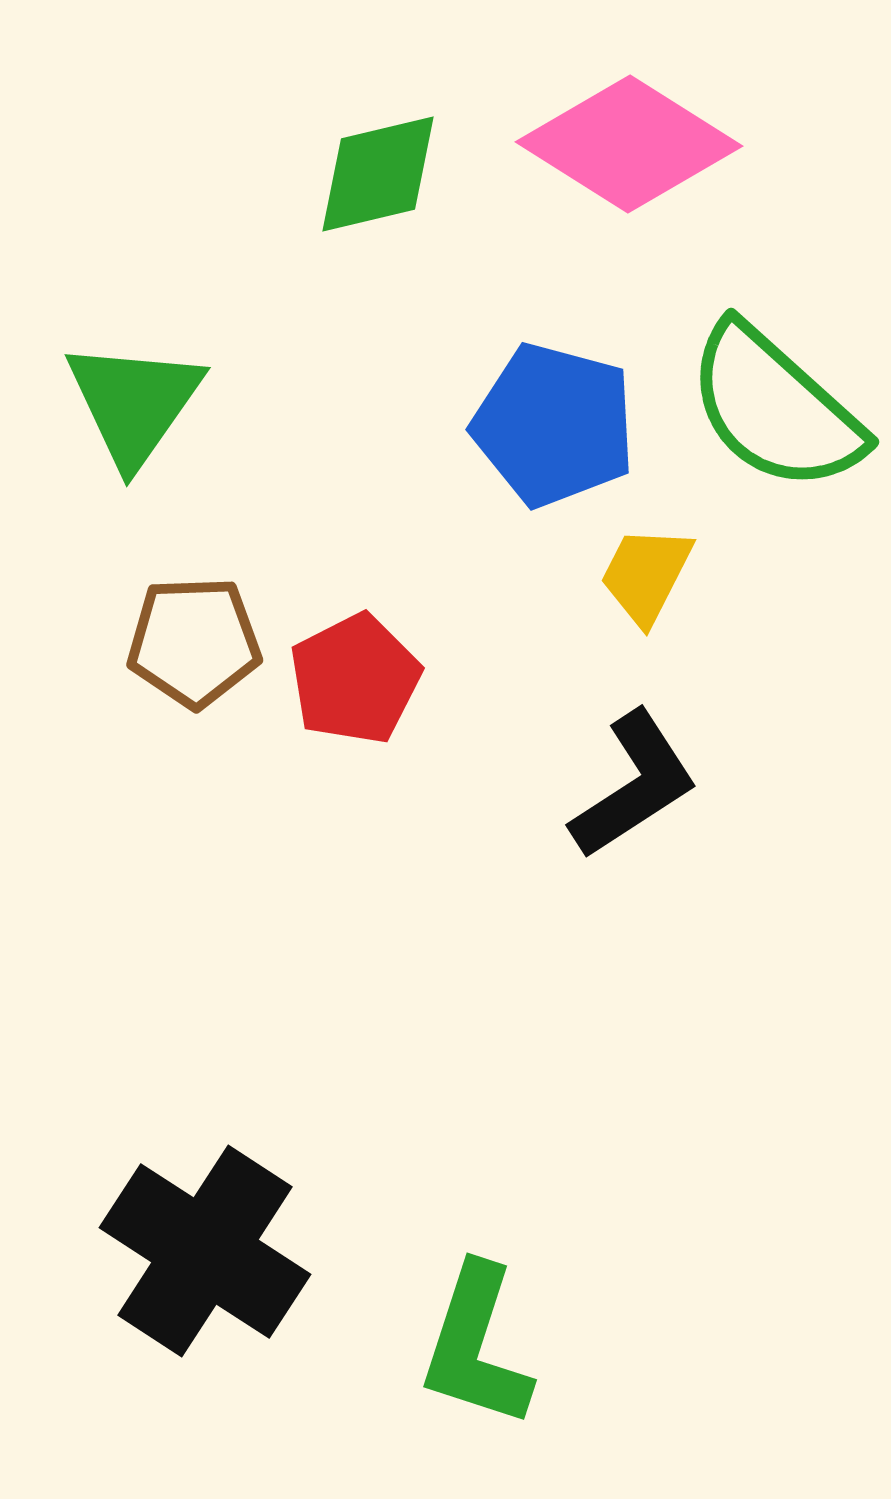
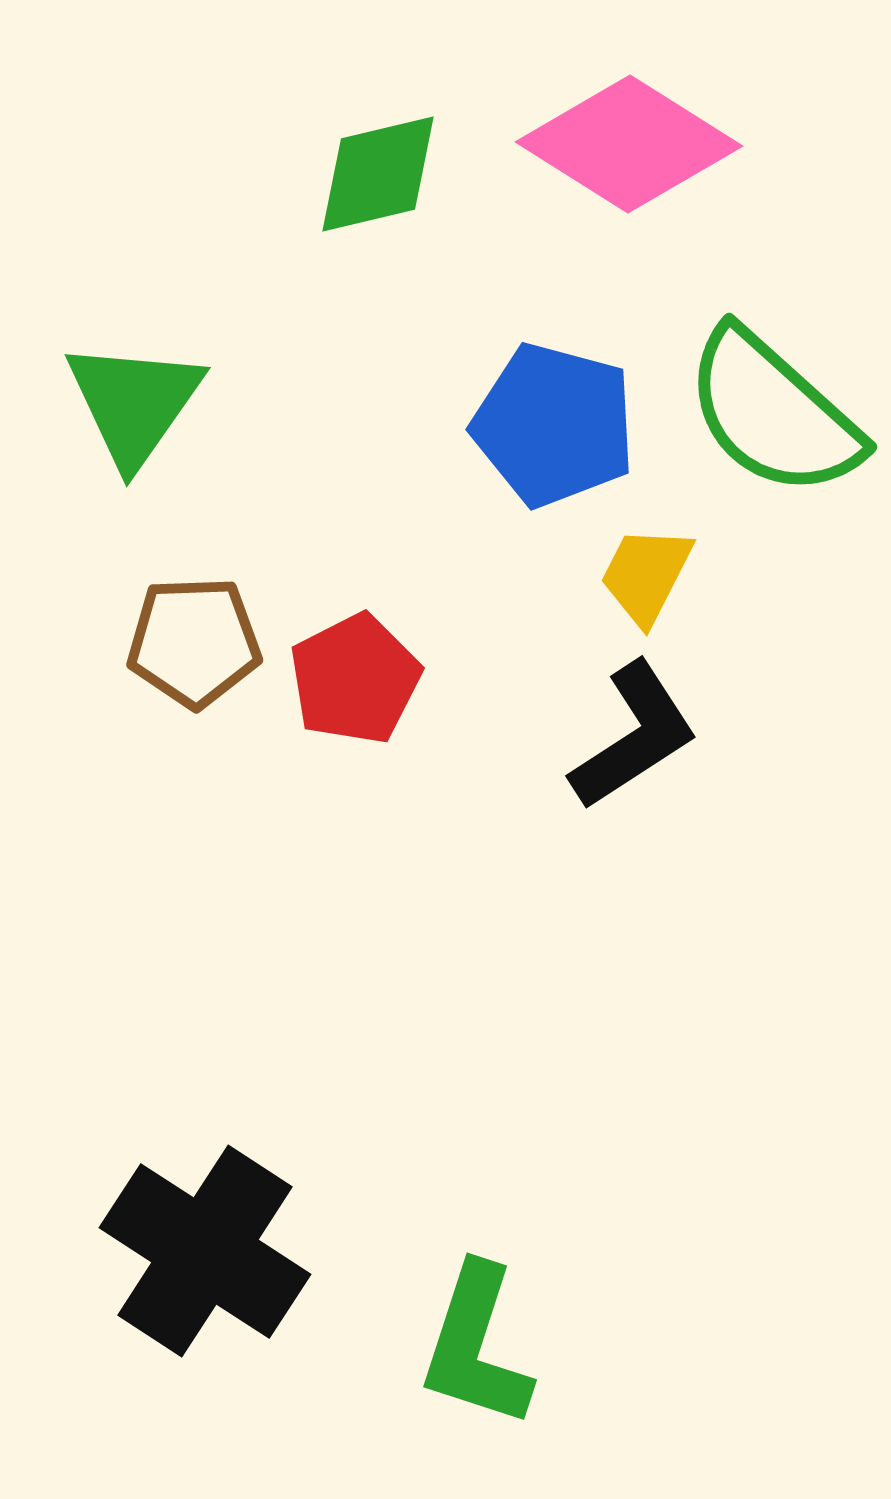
green semicircle: moved 2 px left, 5 px down
black L-shape: moved 49 px up
